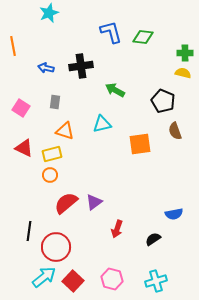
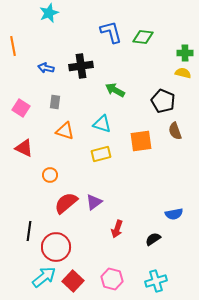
cyan triangle: rotated 30 degrees clockwise
orange square: moved 1 px right, 3 px up
yellow rectangle: moved 49 px right
